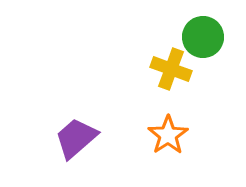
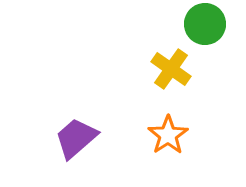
green circle: moved 2 px right, 13 px up
yellow cross: rotated 15 degrees clockwise
